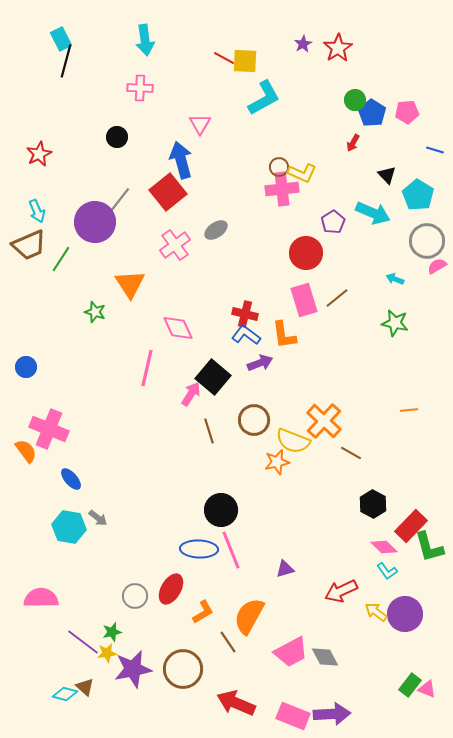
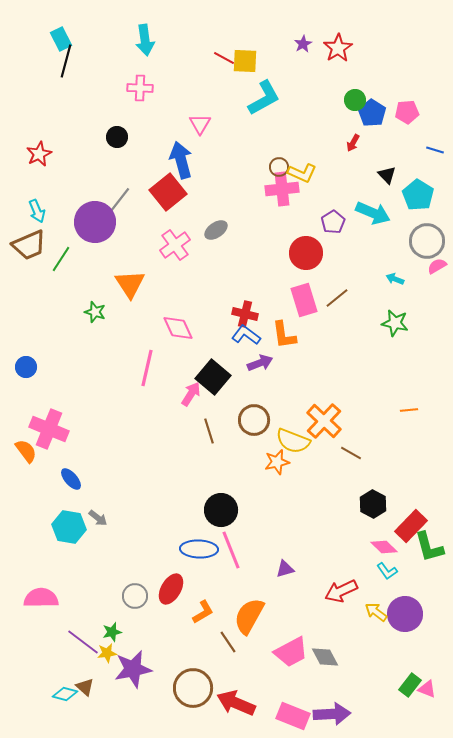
brown circle at (183, 669): moved 10 px right, 19 px down
